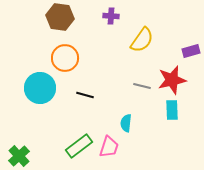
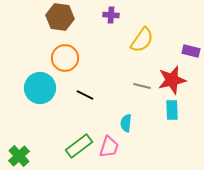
purple cross: moved 1 px up
purple rectangle: rotated 30 degrees clockwise
black line: rotated 12 degrees clockwise
